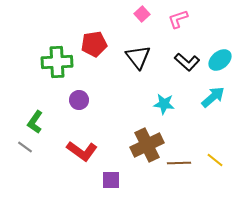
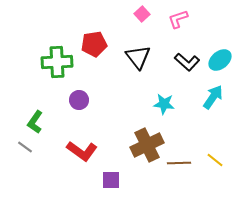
cyan arrow: rotated 15 degrees counterclockwise
